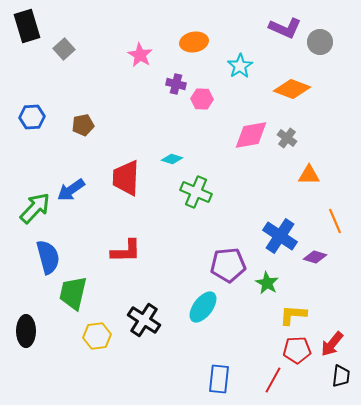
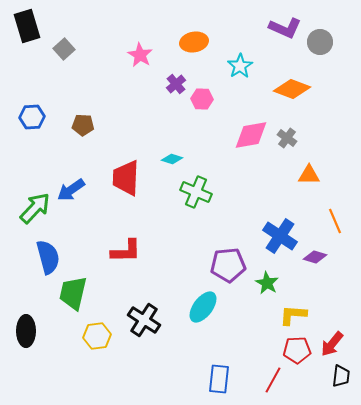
purple cross: rotated 36 degrees clockwise
brown pentagon: rotated 15 degrees clockwise
